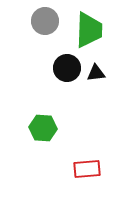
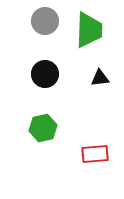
black circle: moved 22 px left, 6 px down
black triangle: moved 4 px right, 5 px down
green hexagon: rotated 16 degrees counterclockwise
red rectangle: moved 8 px right, 15 px up
